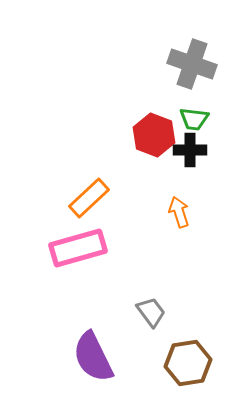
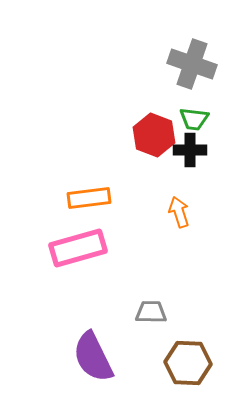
orange rectangle: rotated 36 degrees clockwise
gray trapezoid: rotated 52 degrees counterclockwise
brown hexagon: rotated 12 degrees clockwise
